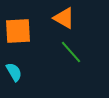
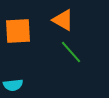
orange triangle: moved 1 px left, 2 px down
cyan semicircle: moved 1 px left, 13 px down; rotated 114 degrees clockwise
